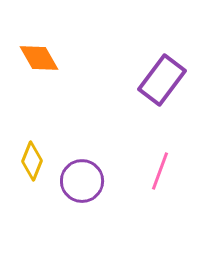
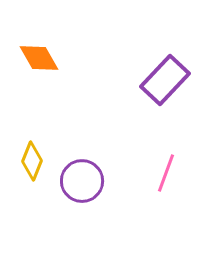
purple rectangle: moved 3 px right; rotated 6 degrees clockwise
pink line: moved 6 px right, 2 px down
